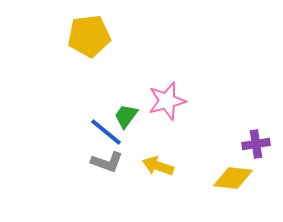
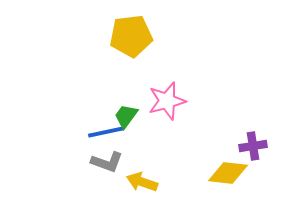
yellow pentagon: moved 42 px right
blue line: rotated 51 degrees counterclockwise
purple cross: moved 3 px left, 2 px down
yellow arrow: moved 16 px left, 16 px down
yellow diamond: moved 5 px left, 5 px up
